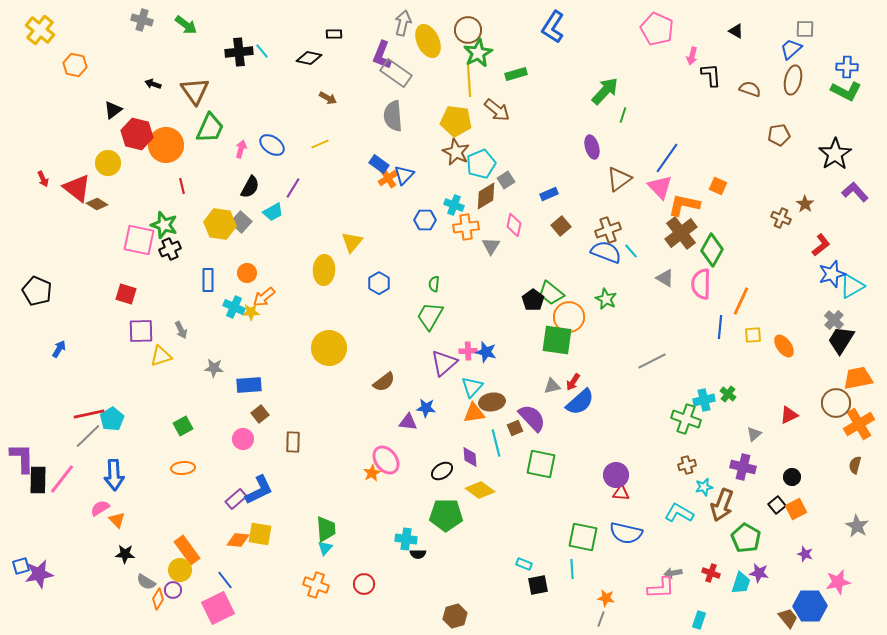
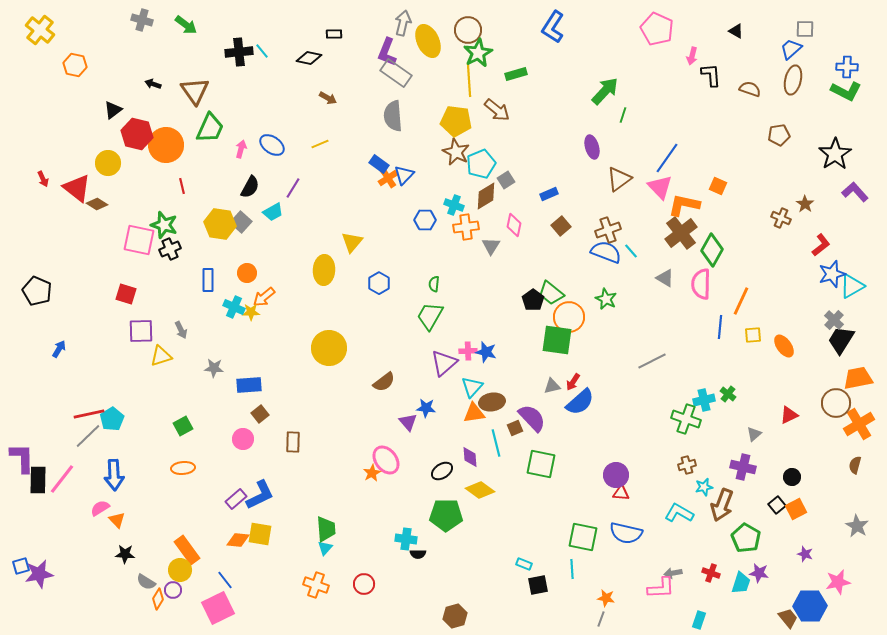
purple L-shape at (382, 55): moved 5 px right, 3 px up
purple triangle at (408, 422): rotated 42 degrees clockwise
blue L-shape at (259, 490): moved 1 px right, 5 px down
